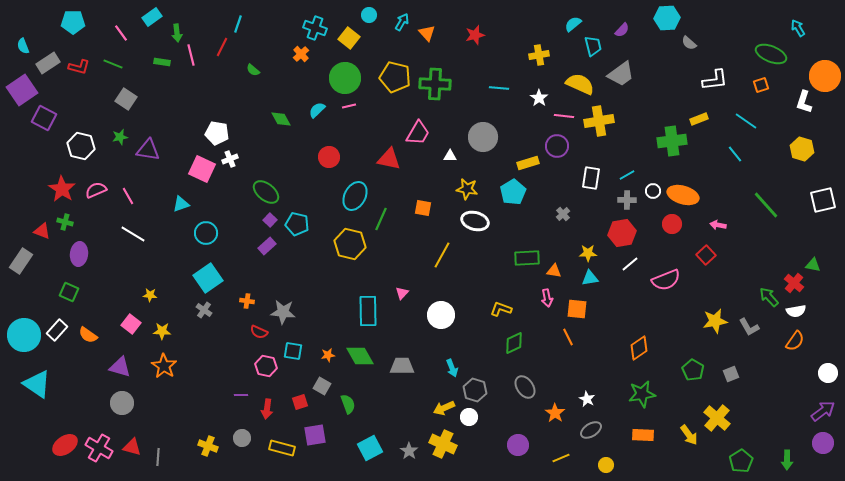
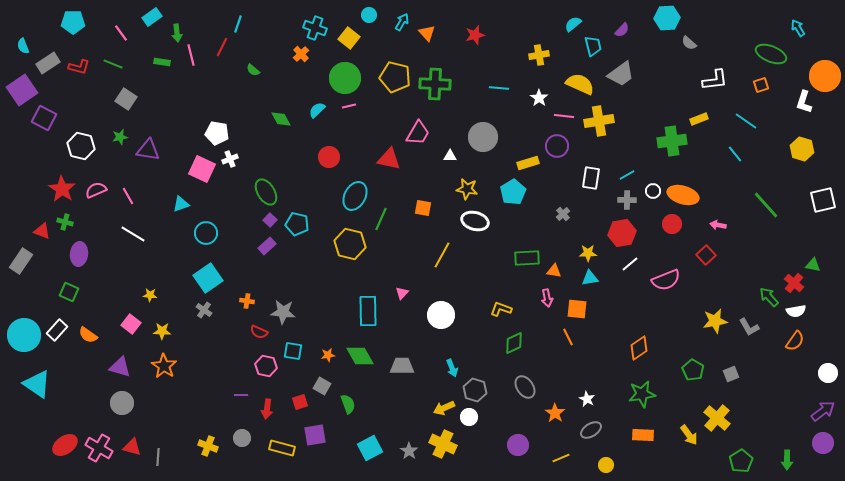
green ellipse at (266, 192): rotated 20 degrees clockwise
